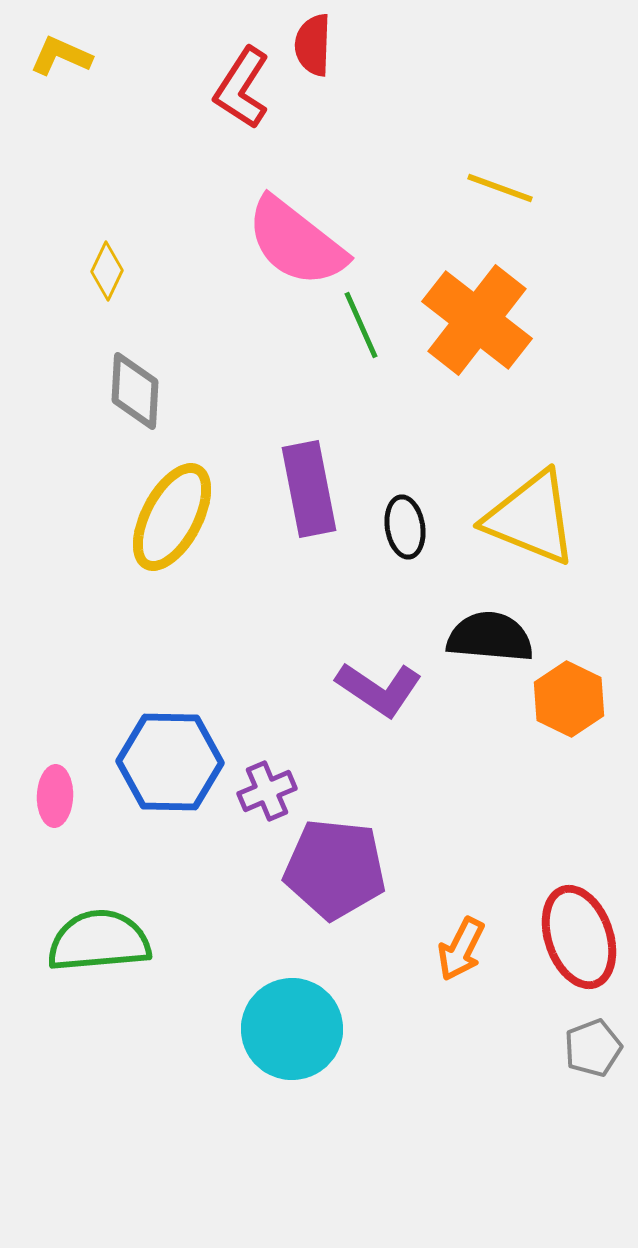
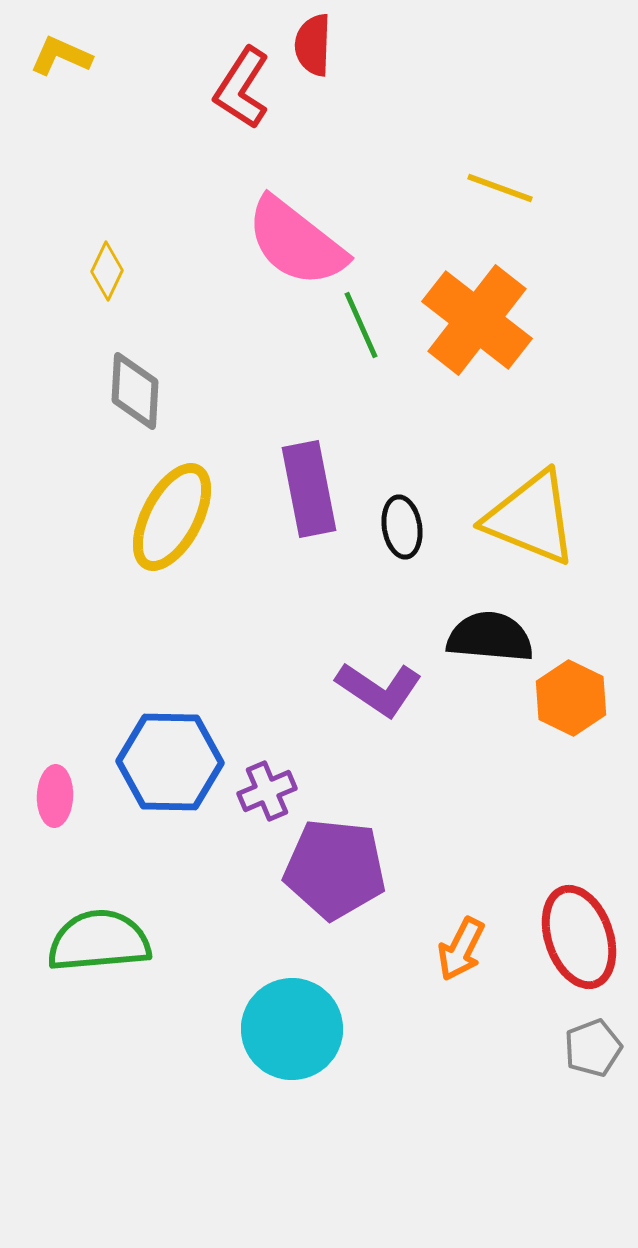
black ellipse: moved 3 px left
orange hexagon: moved 2 px right, 1 px up
